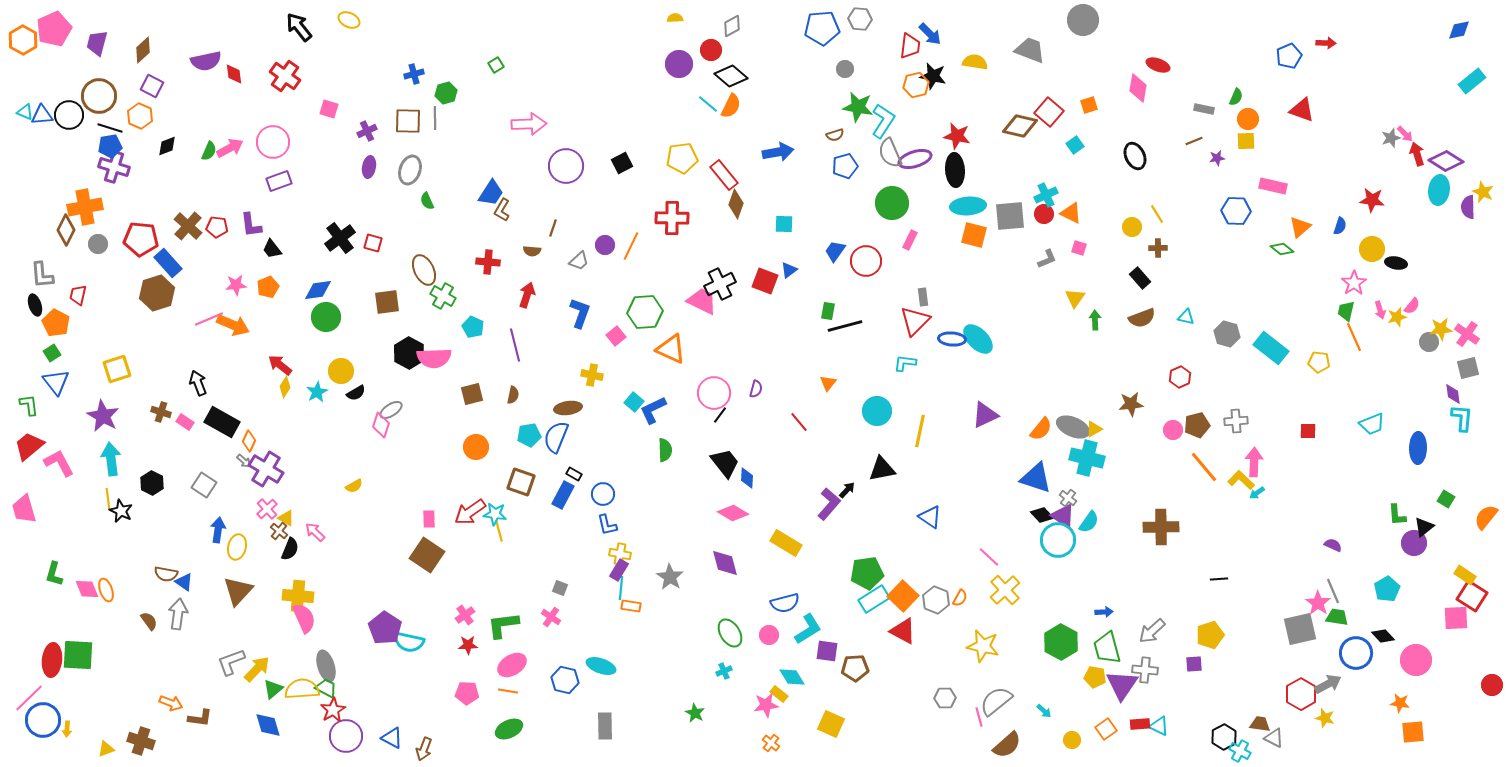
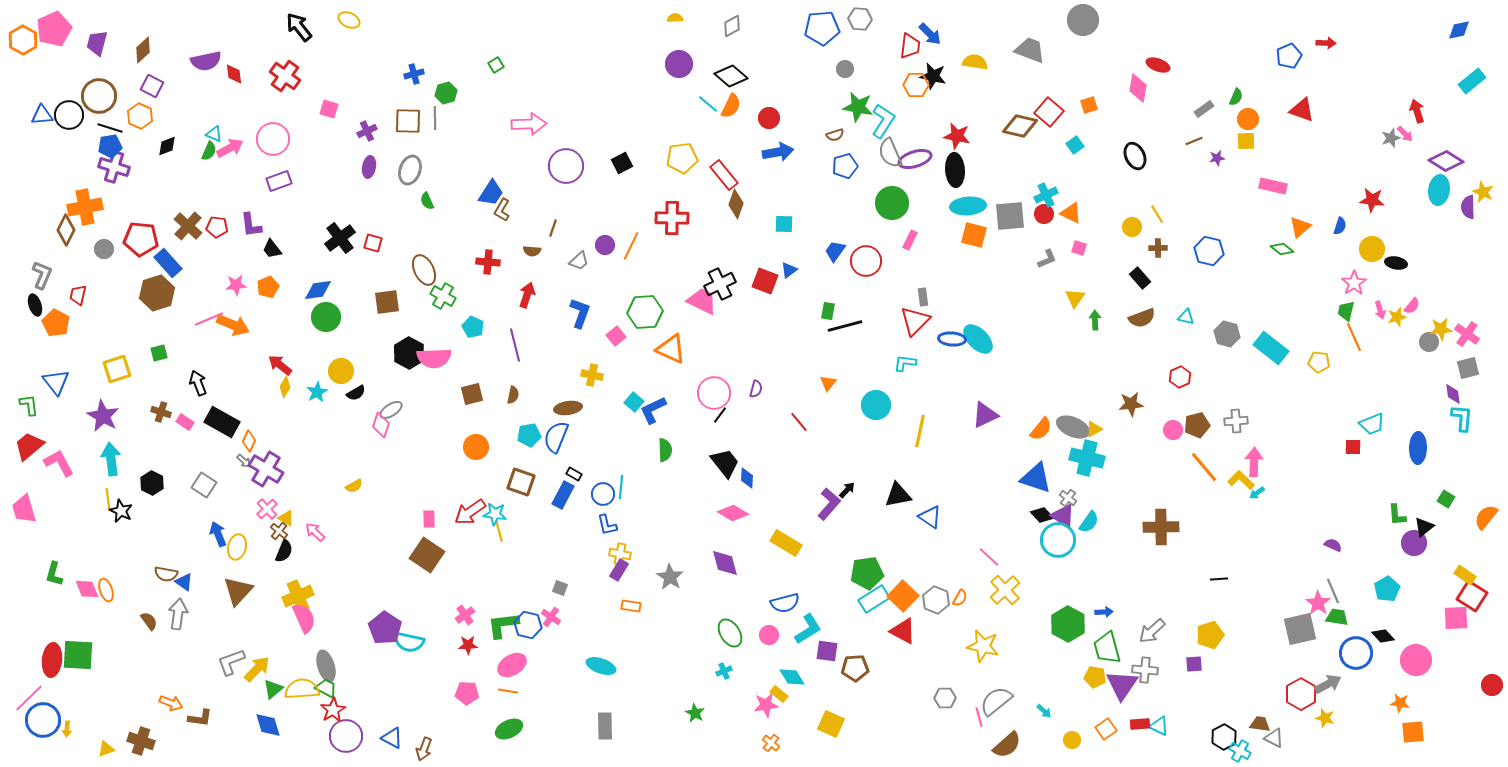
red circle at (711, 50): moved 58 px right, 68 px down
orange hexagon at (916, 85): rotated 15 degrees clockwise
gray rectangle at (1204, 109): rotated 48 degrees counterclockwise
cyan triangle at (25, 112): moved 189 px right, 22 px down
pink circle at (273, 142): moved 3 px up
red arrow at (1417, 154): moved 43 px up
blue hexagon at (1236, 211): moved 27 px left, 40 px down; rotated 12 degrees clockwise
gray circle at (98, 244): moved 6 px right, 5 px down
gray L-shape at (42, 275): rotated 152 degrees counterclockwise
green square at (52, 353): moved 107 px right; rotated 18 degrees clockwise
cyan circle at (877, 411): moved 1 px left, 6 px up
red square at (1308, 431): moved 45 px right, 16 px down
black triangle at (882, 469): moved 16 px right, 26 px down
blue arrow at (218, 530): moved 4 px down; rotated 30 degrees counterclockwise
black semicircle at (290, 549): moved 6 px left, 2 px down
cyan line at (621, 588): moved 101 px up
yellow cross at (298, 596): rotated 28 degrees counterclockwise
green hexagon at (1061, 642): moved 7 px right, 18 px up
blue hexagon at (565, 680): moved 37 px left, 55 px up
